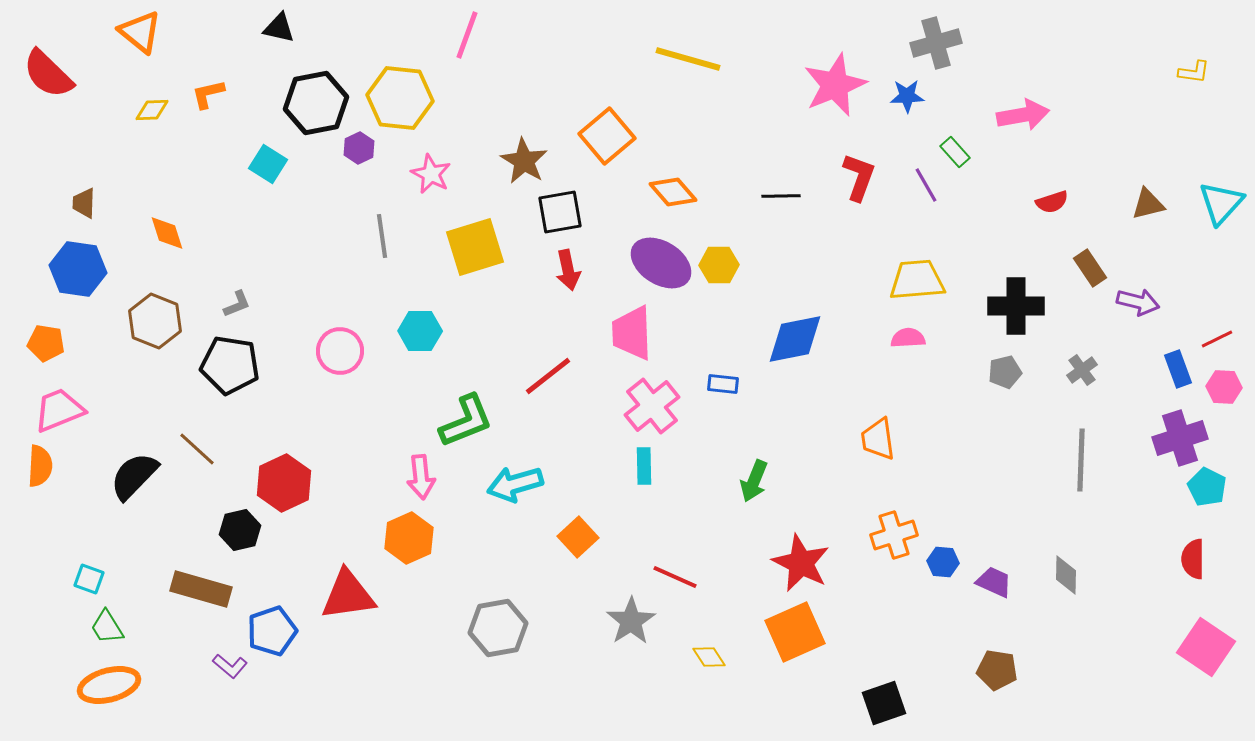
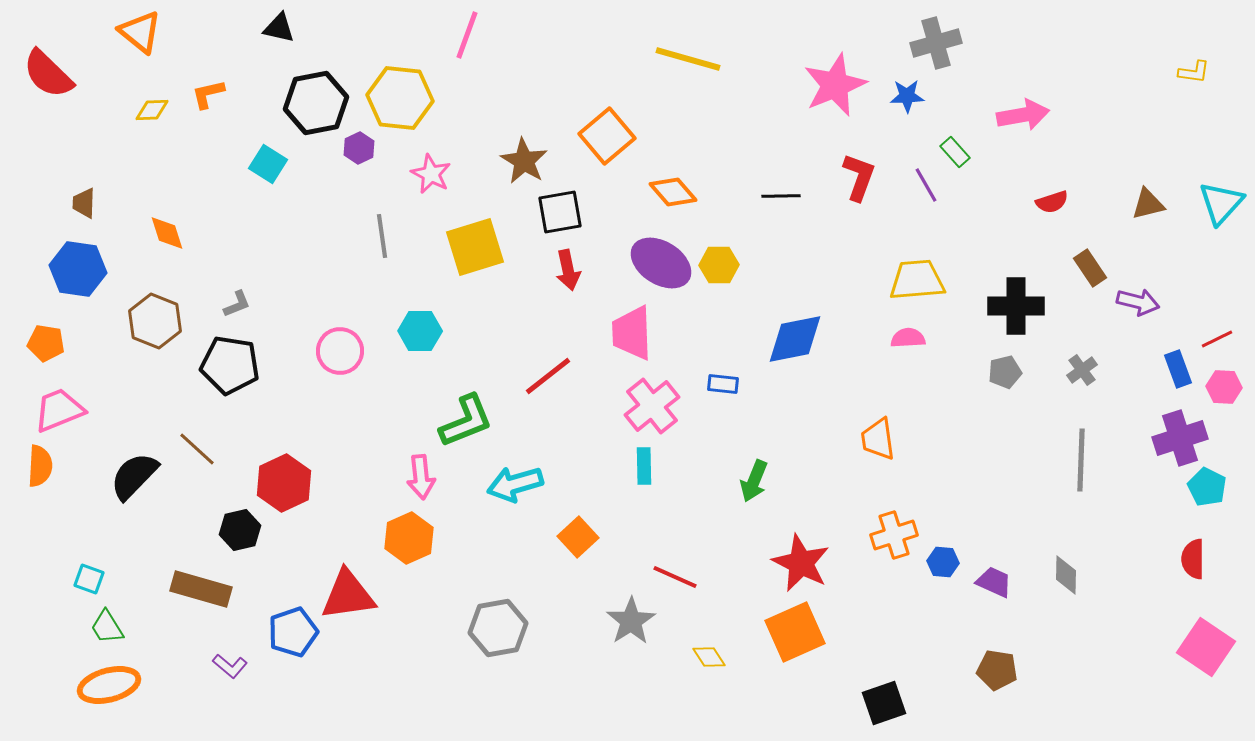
blue pentagon at (272, 631): moved 21 px right, 1 px down
